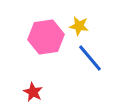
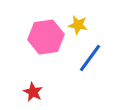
yellow star: moved 1 px left, 1 px up
blue line: rotated 76 degrees clockwise
